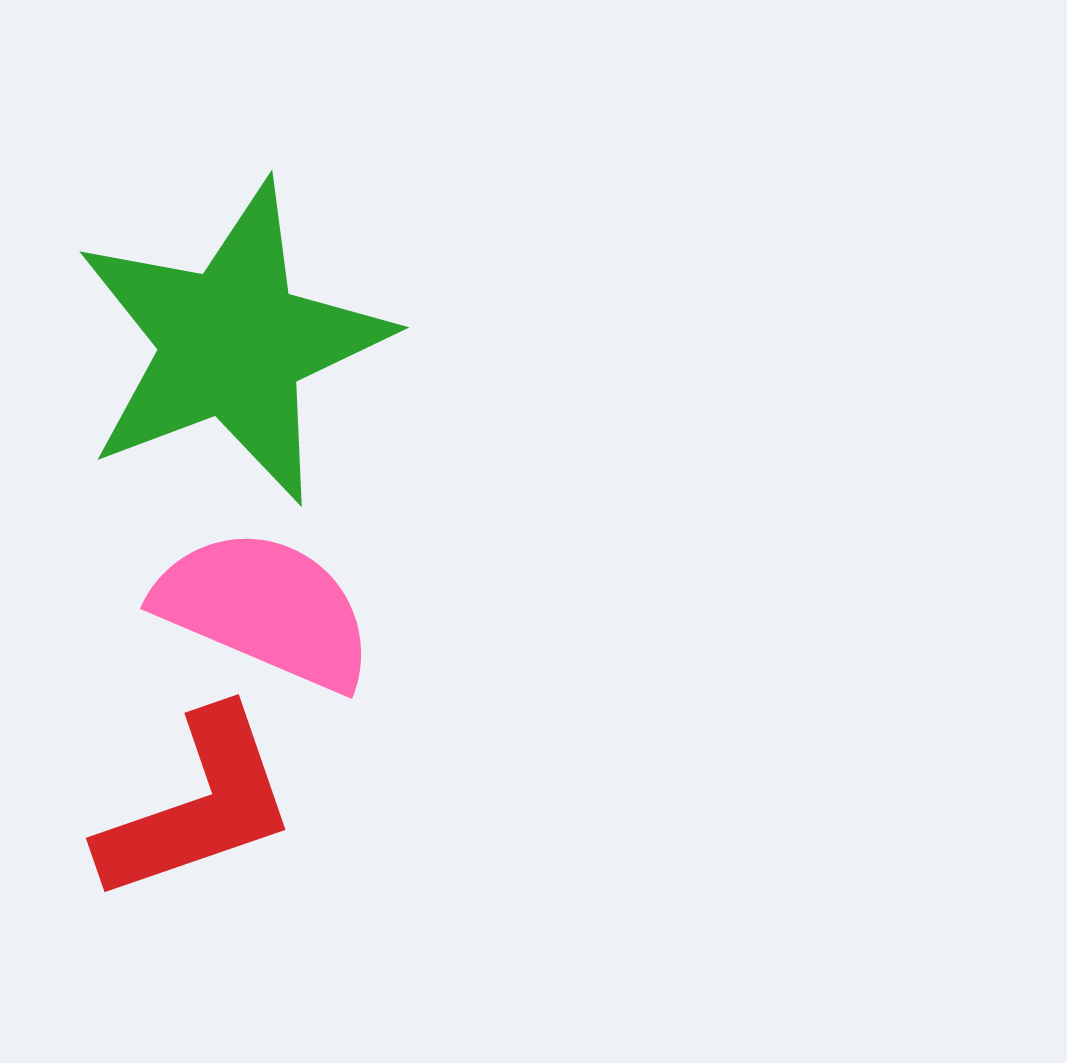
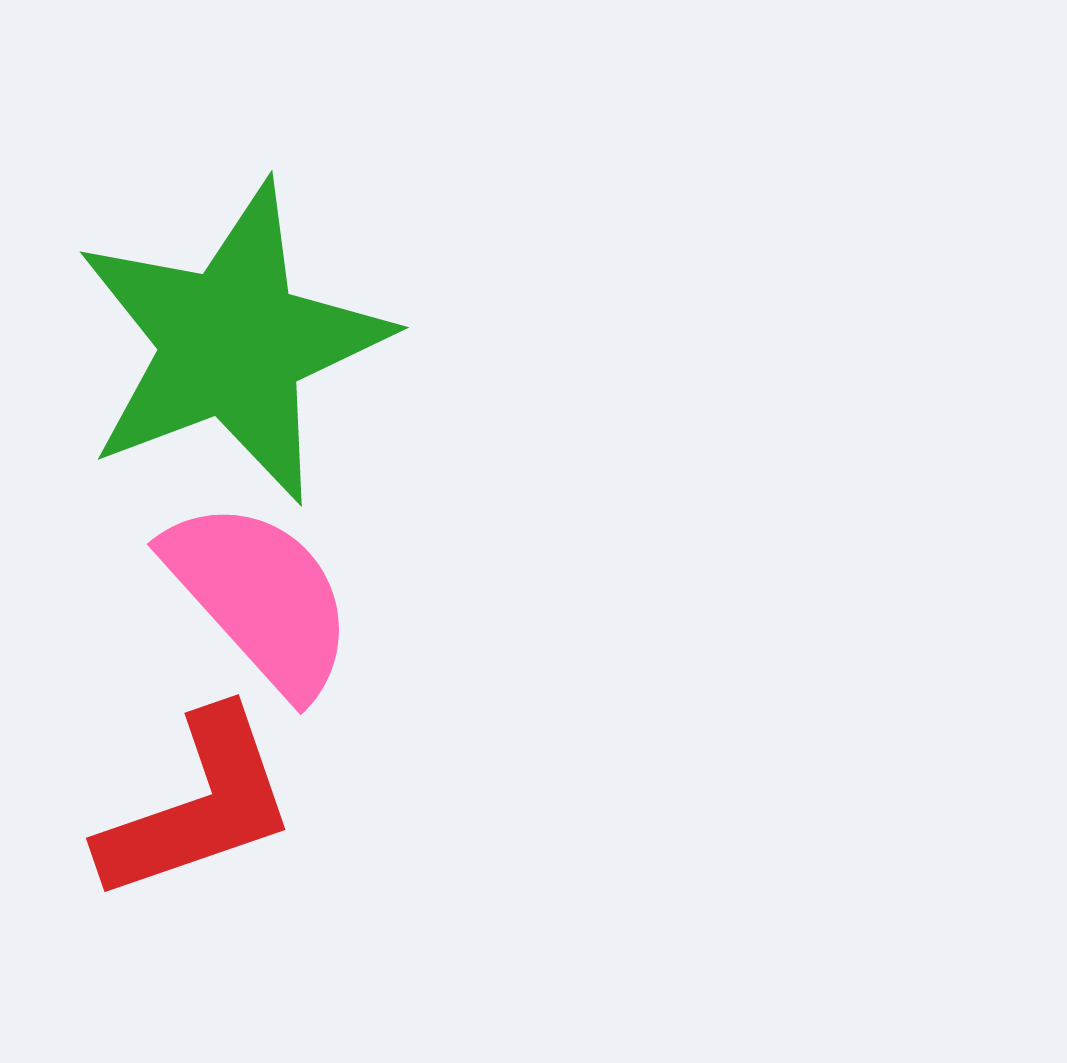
pink semicircle: moved 5 px left, 12 px up; rotated 25 degrees clockwise
